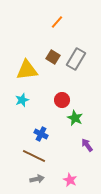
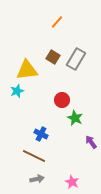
cyan star: moved 5 px left, 9 px up
purple arrow: moved 4 px right, 3 px up
pink star: moved 2 px right, 2 px down
